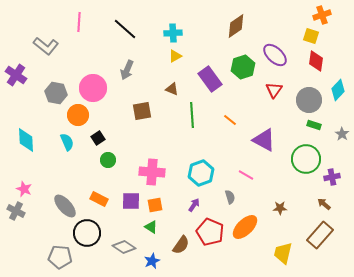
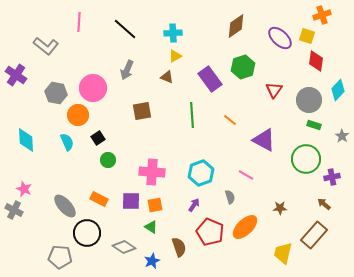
yellow square at (311, 36): moved 4 px left
purple ellipse at (275, 55): moved 5 px right, 17 px up
brown triangle at (172, 89): moved 5 px left, 12 px up
gray star at (342, 134): moved 2 px down
gray cross at (16, 211): moved 2 px left, 1 px up
brown rectangle at (320, 235): moved 6 px left
brown semicircle at (181, 245): moved 2 px left, 2 px down; rotated 54 degrees counterclockwise
